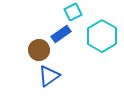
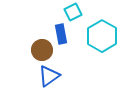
blue rectangle: rotated 66 degrees counterclockwise
brown circle: moved 3 px right
